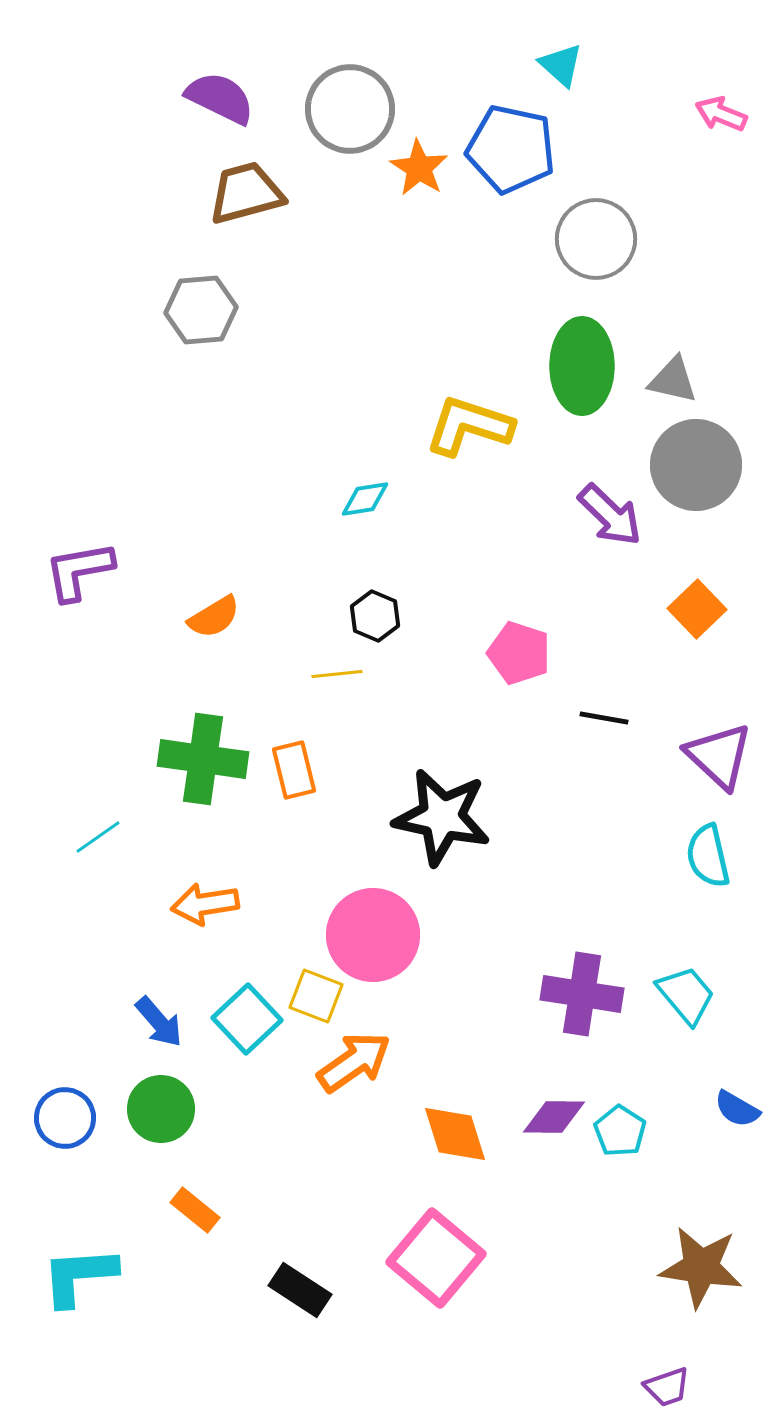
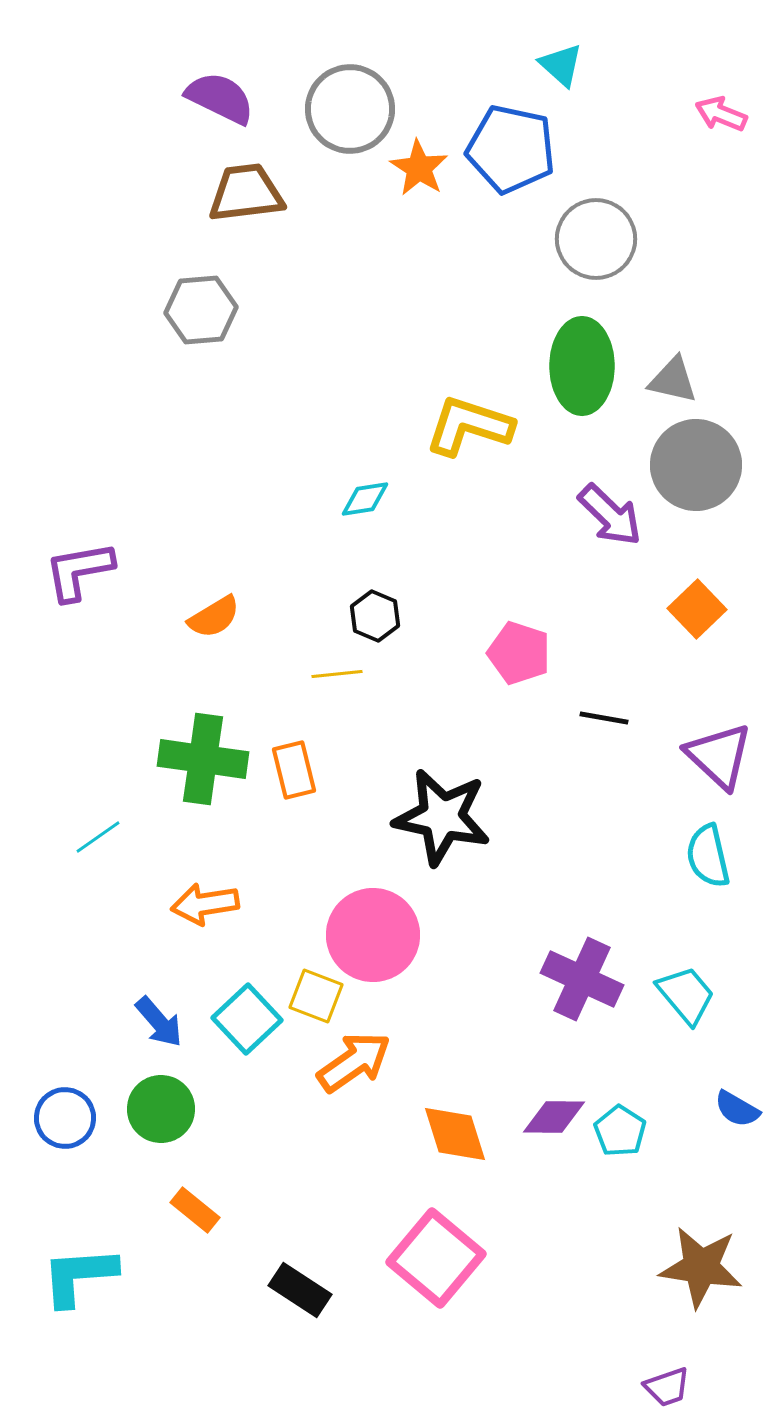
brown trapezoid at (246, 193): rotated 8 degrees clockwise
purple cross at (582, 994): moved 15 px up; rotated 16 degrees clockwise
